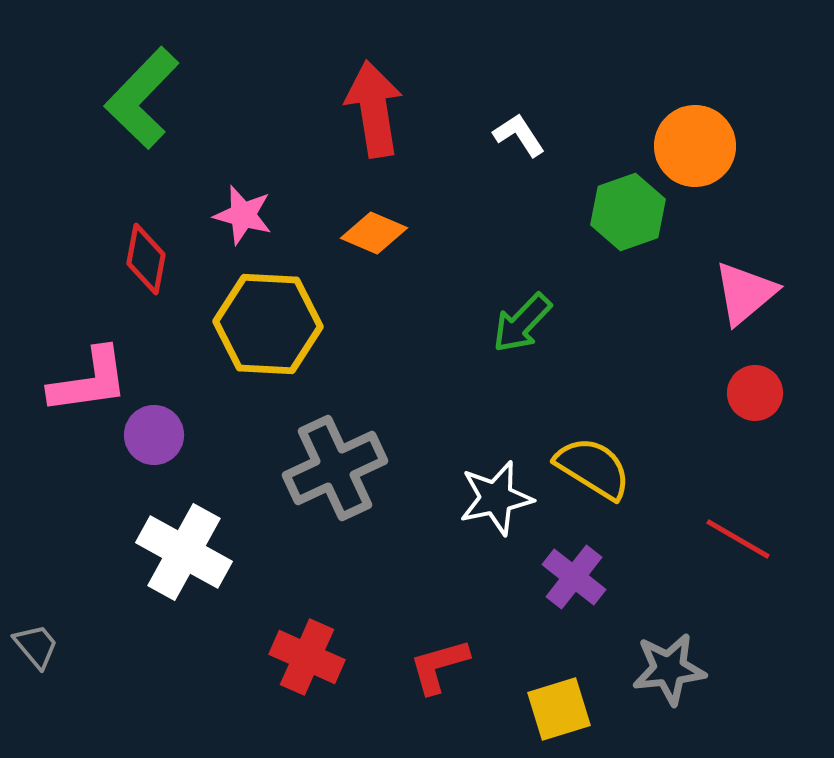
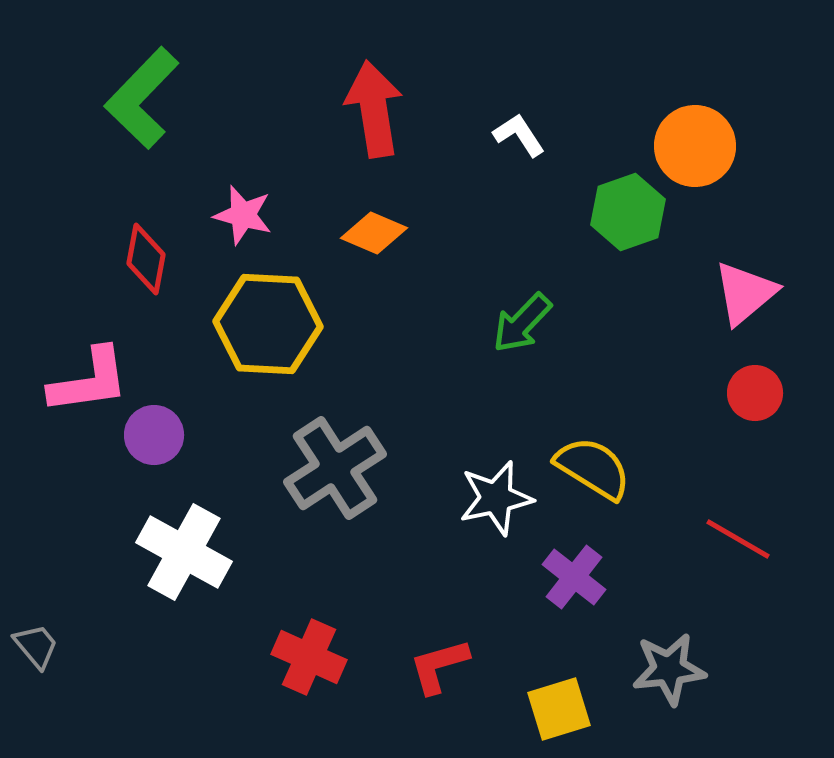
gray cross: rotated 8 degrees counterclockwise
red cross: moved 2 px right
